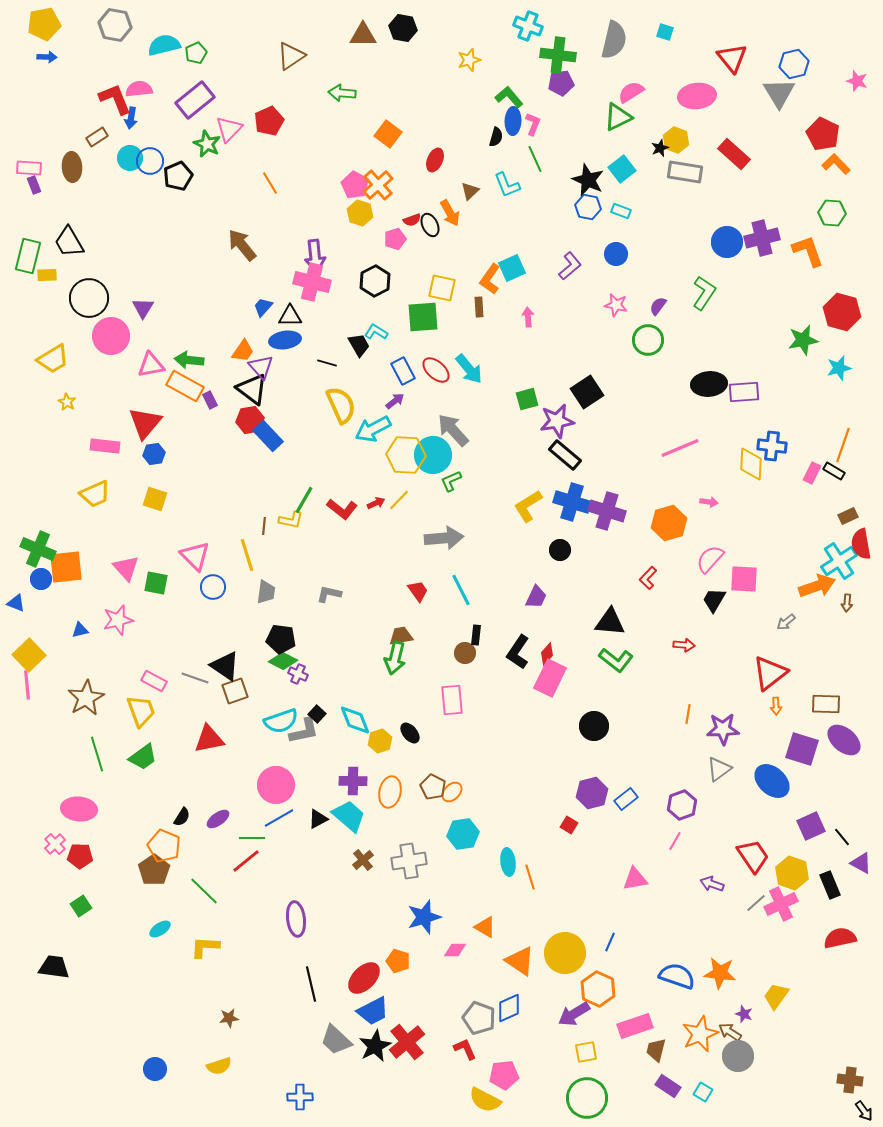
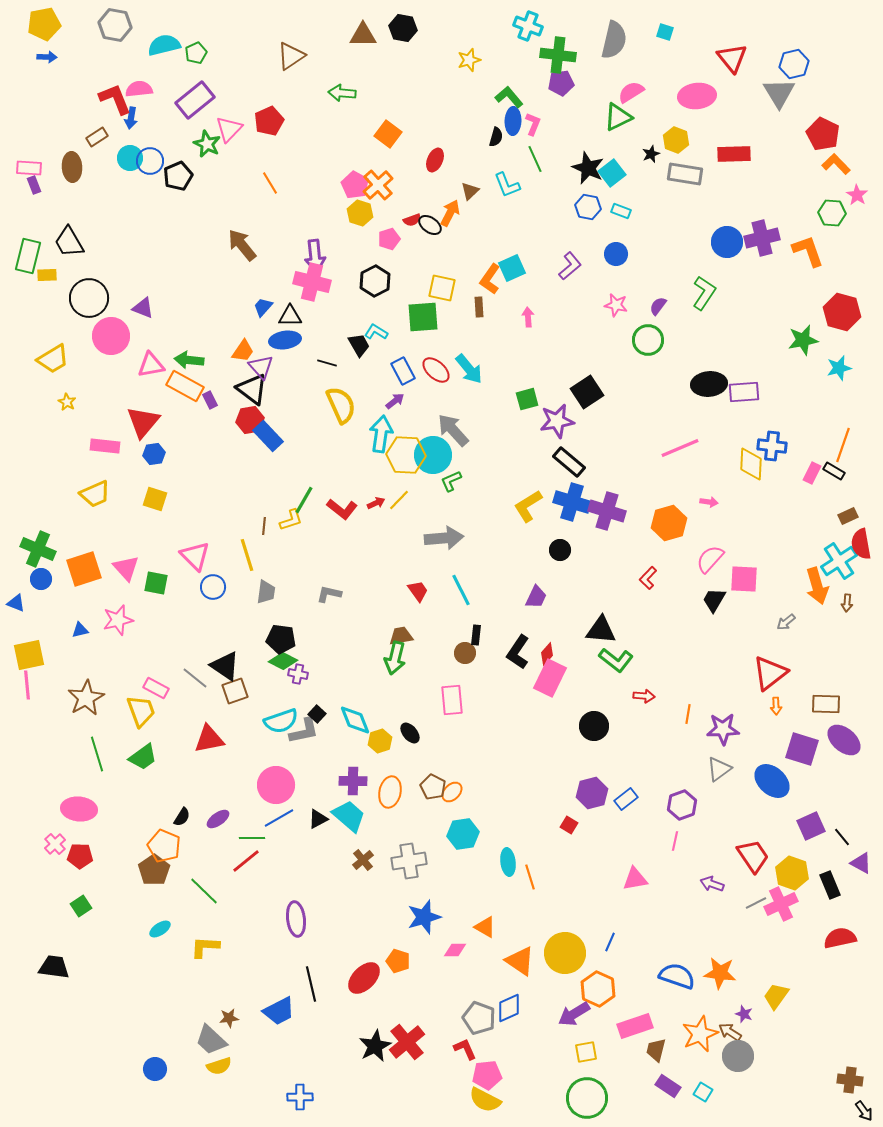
pink star at (857, 81): moved 114 px down; rotated 15 degrees clockwise
black star at (660, 148): moved 9 px left, 6 px down
red rectangle at (734, 154): rotated 44 degrees counterclockwise
cyan square at (622, 169): moved 10 px left, 4 px down
gray rectangle at (685, 172): moved 2 px down
black star at (588, 180): moved 12 px up
orange arrow at (450, 213): rotated 124 degrees counterclockwise
black ellipse at (430, 225): rotated 30 degrees counterclockwise
pink pentagon at (395, 239): moved 6 px left
purple triangle at (143, 308): rotated 40 degrees counterclockwise
red triangle at (145, 423): moved 2 px left, 1 px up
cyan arrow at (373, 429): moved 8 px right, 5 px down; rotated 126 degrees clockwise
black rectangle at (565, 455): moved 4 px right, 7 px down
yellow L-shape at (291, 520): rotated 30 degrees counterclockwise
orange square at (66, 567): moved 18 px right, 2 px down; rotated 12 degrees counterclockwise
orange arrow at (817, 586): rotated 93 degrees clockwise
black triangle at (610, 622): moved 9 px left, 8 px down
red arrow at (684, 645): moved 40 px left, 51 px down
yellow square at (29, 655): rotated 32 degrees clockwise
purple cross at (298, 674): rotated 12 degrees counterclockwise
gray line at (195, 678): rotated 20 degrees clockwise
pink rectangle at (154, 681): moved 2 px right, 7 px down
pink line at (675, 841): rotated 18 degrees counterclockwise
gray line at (756, 903): rotated 15 degrees clockwise
blue trapezoid at (373, 1011): moved 94 px left
gray trapezoid at (336, 1040): moved 125 px left
pink pentagon at (504, 1075): moved 17 px left
